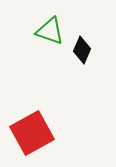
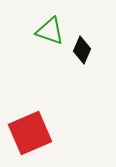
red square: moved 2 px left; rotated 6 degrees clockwise
